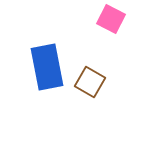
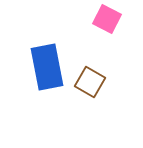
pink square: moved 4 px left
